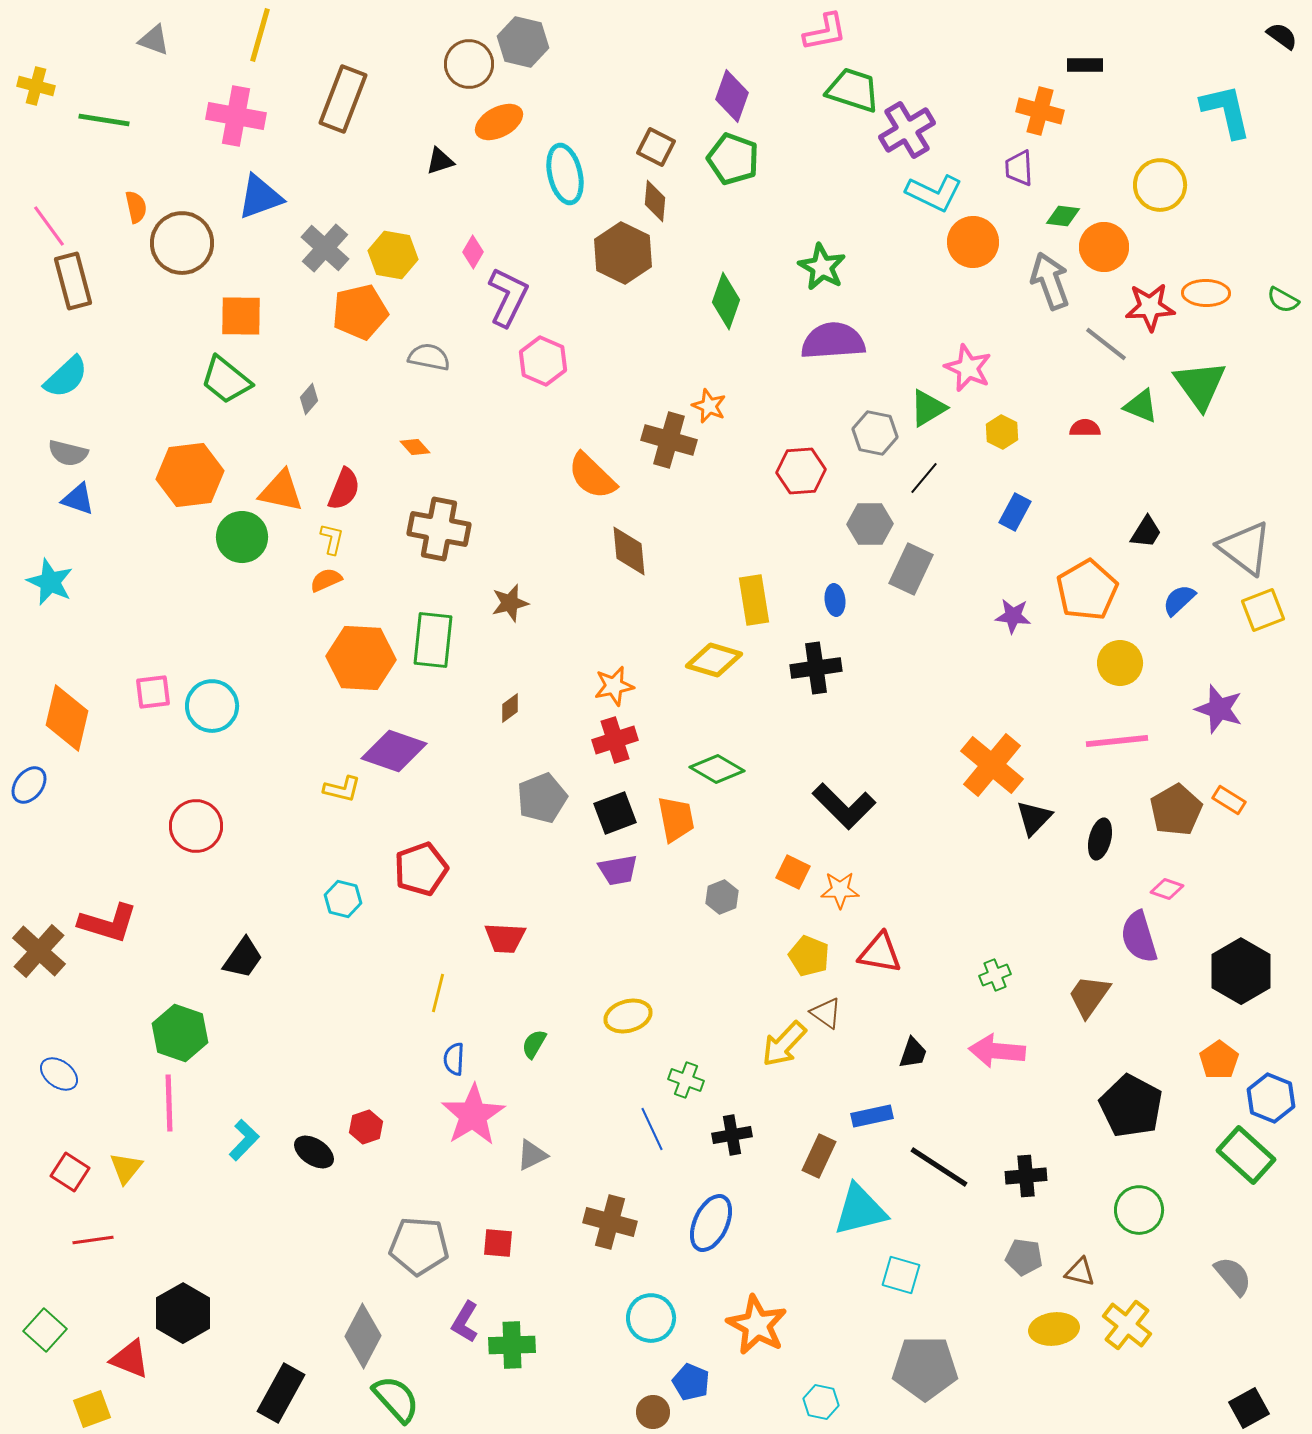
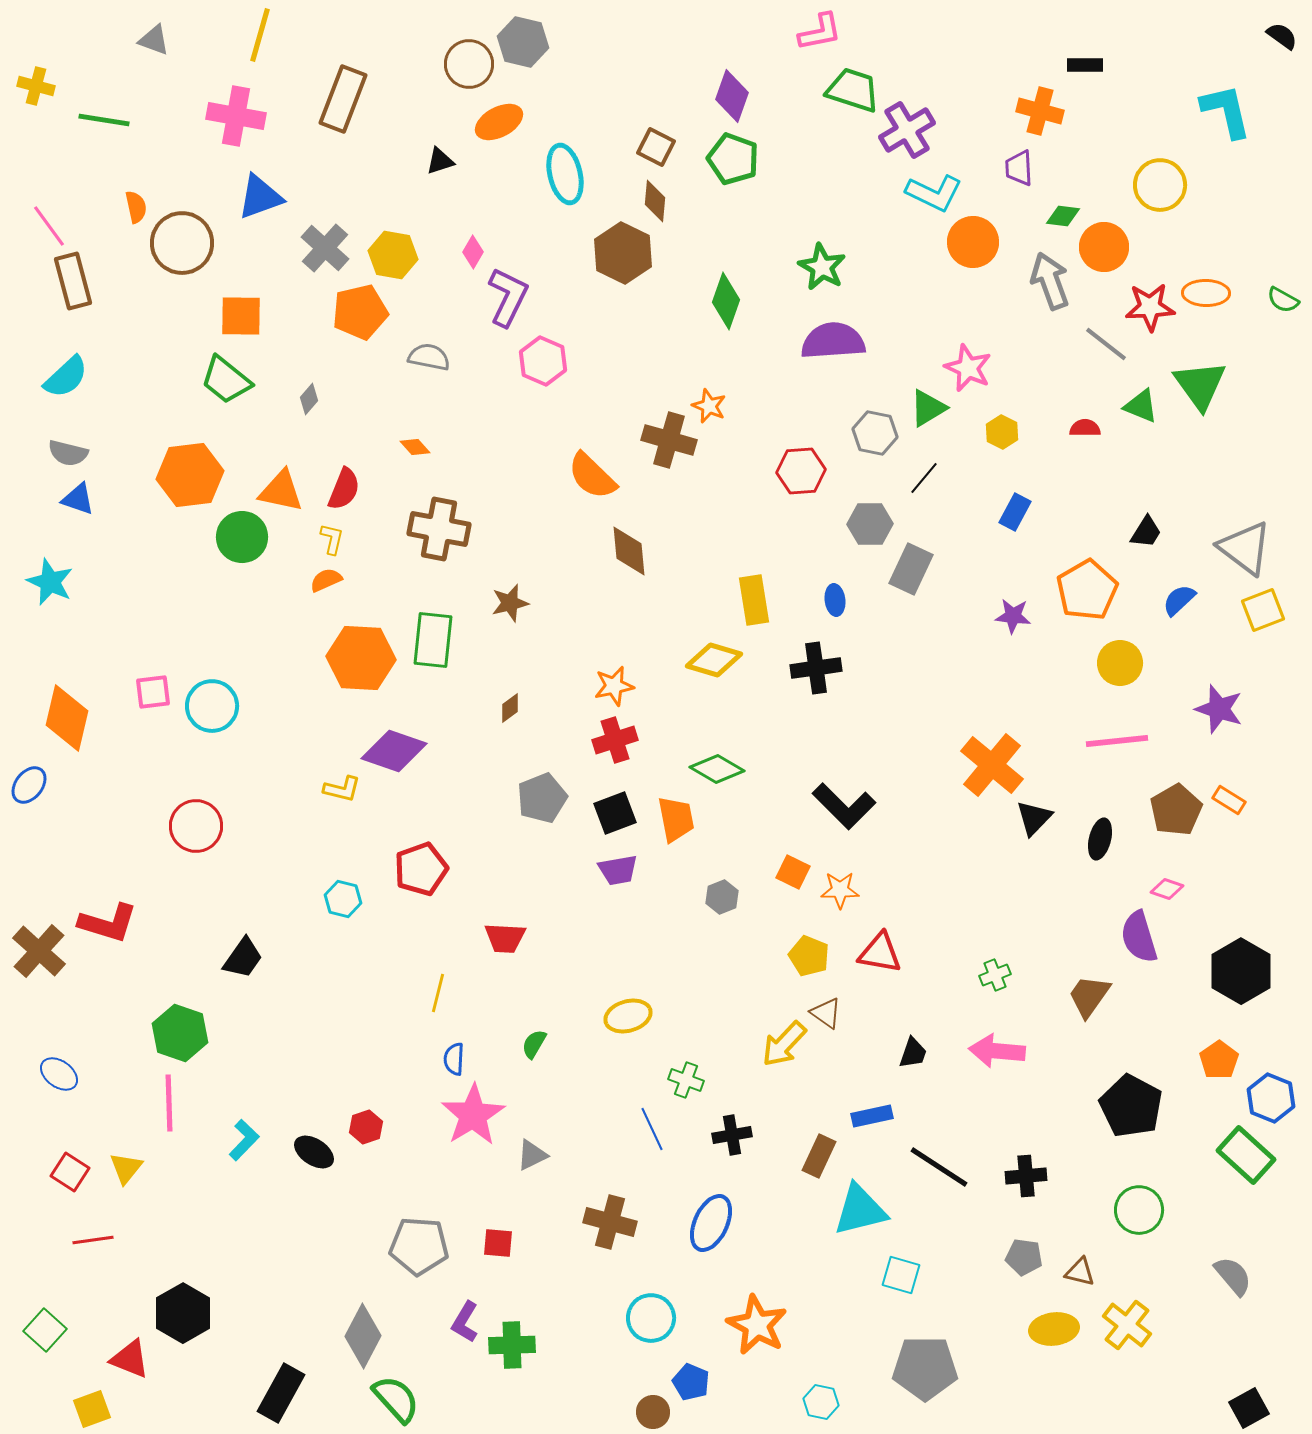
pink L-shape at (825, 32): moved 5 px left
